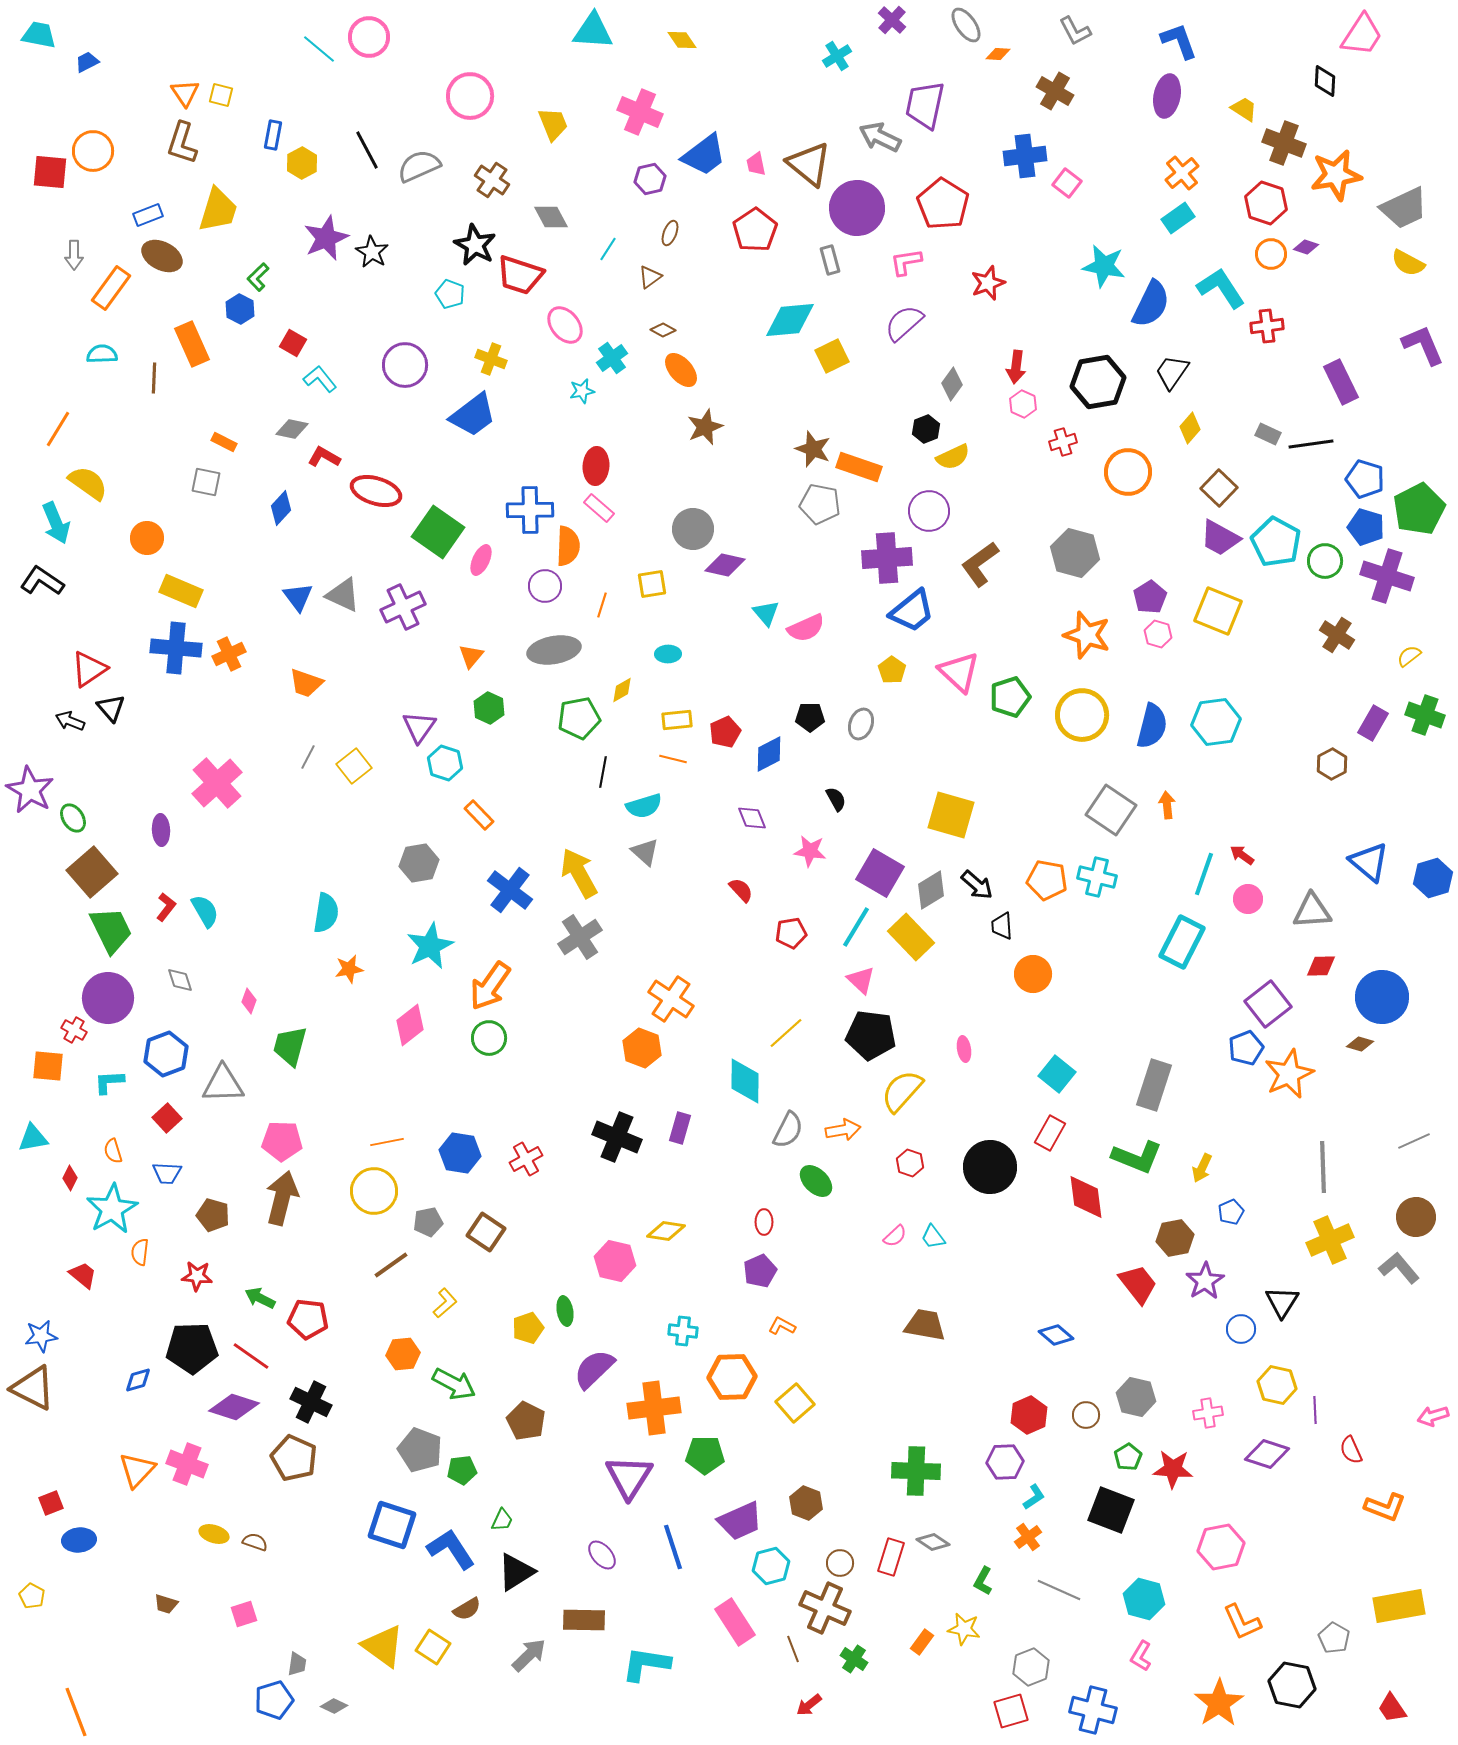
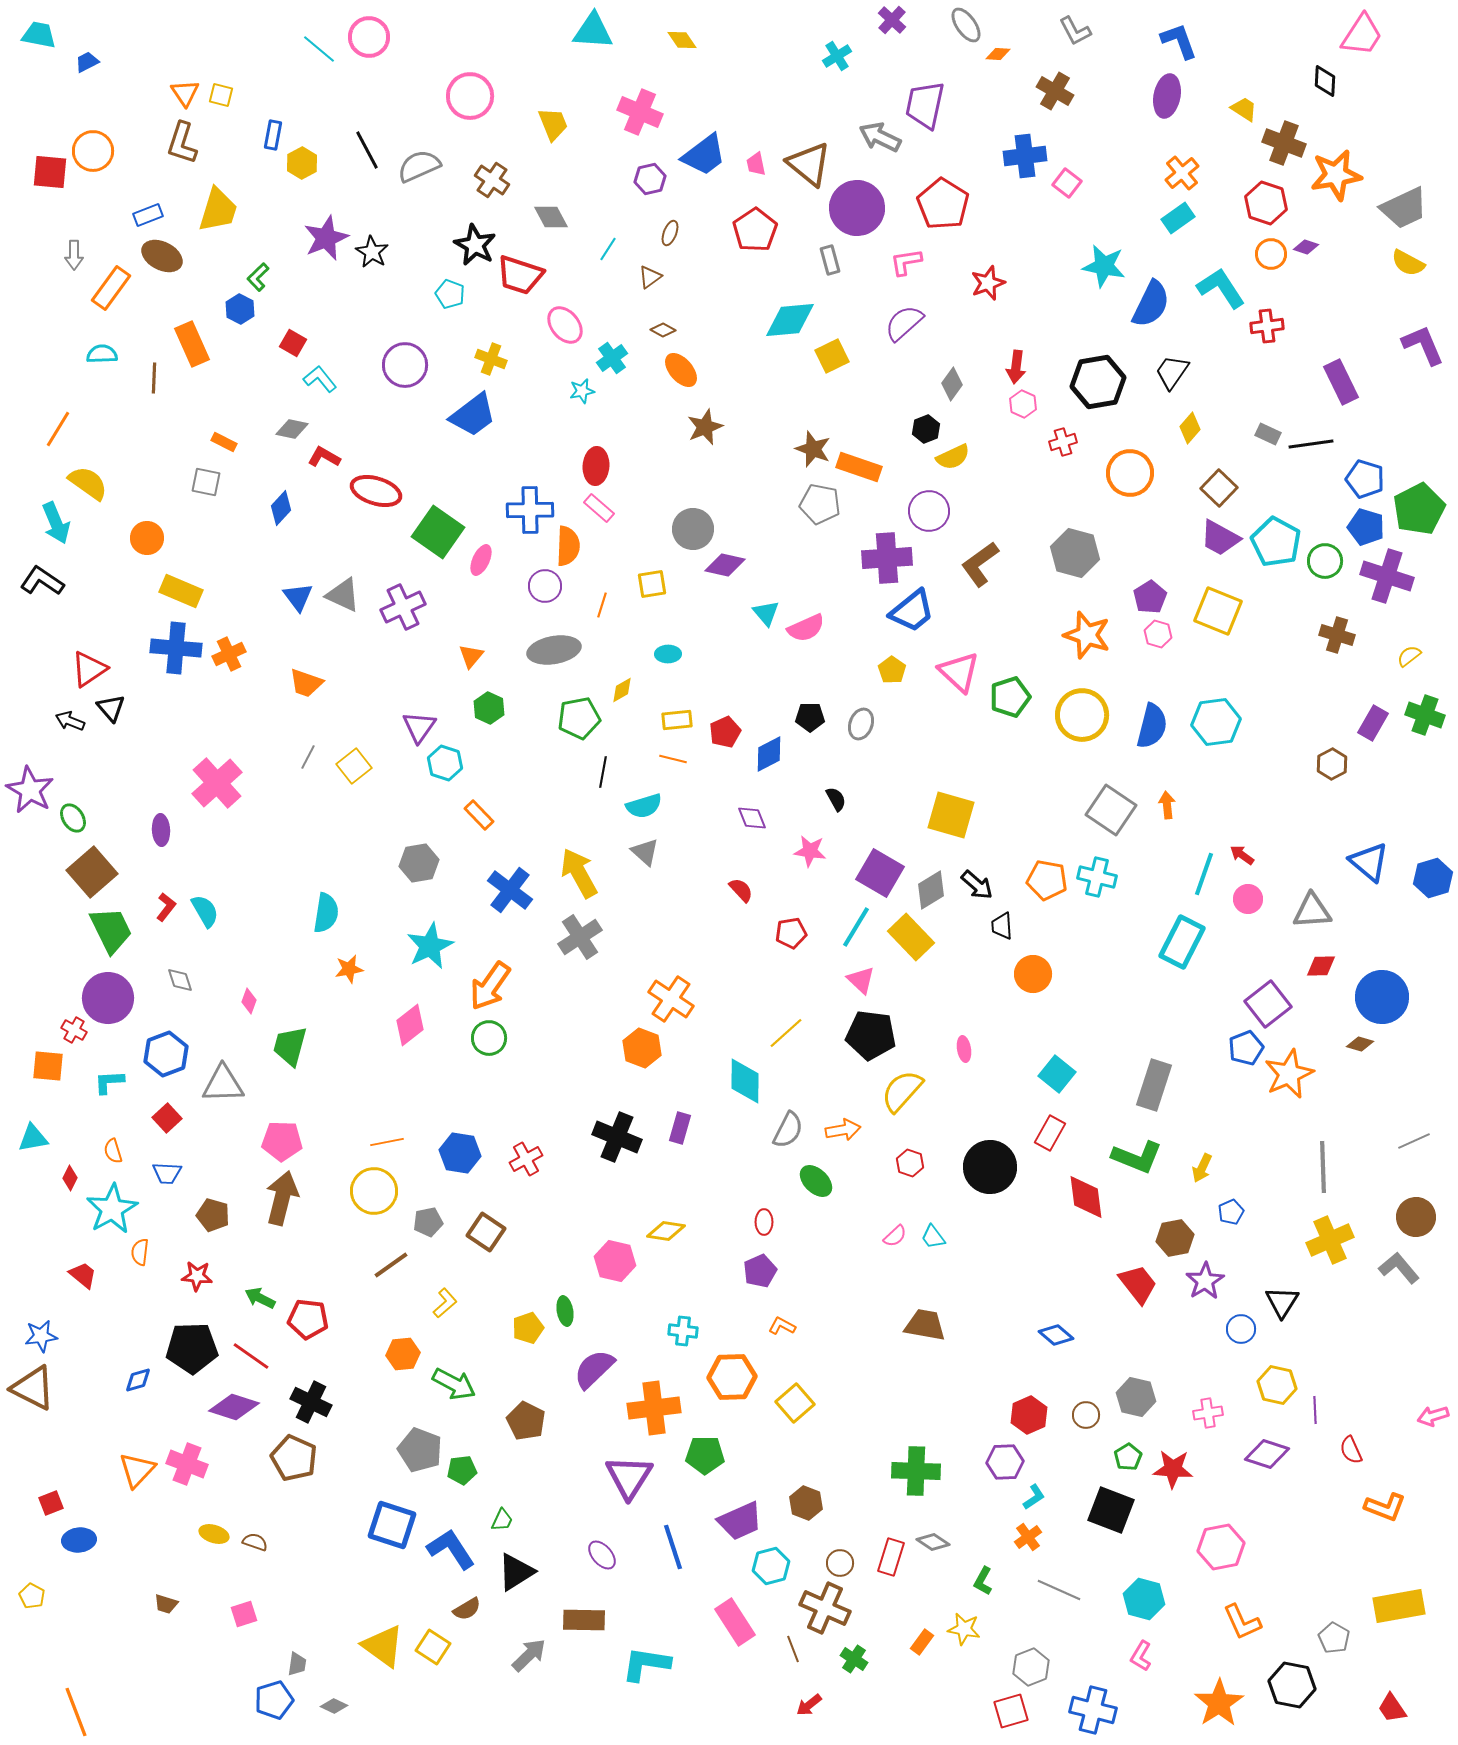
orange circle at (1128, 472): moved 2 px right, 1 px down
brown cross at (1337, 635): rotated 16 degrees counterclockwise
